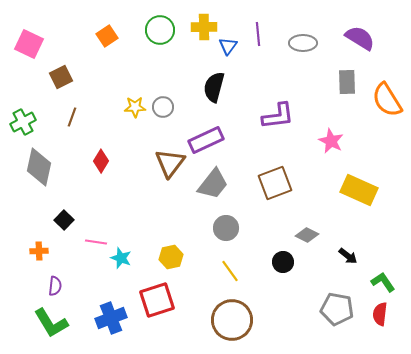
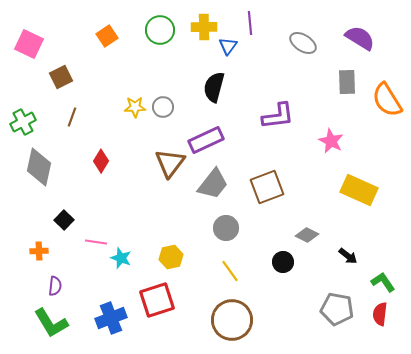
purple line at (258, 34): moved 8 px left, 11 px up
gray ellipse at (303, 43): rotated 32 degrees clockwise
brown square at (275, 183): moved 8 px left, 4 px down
